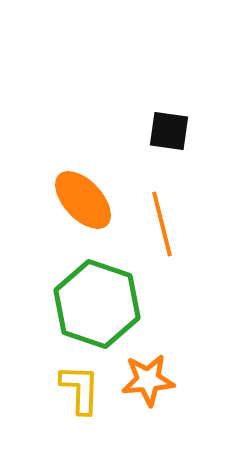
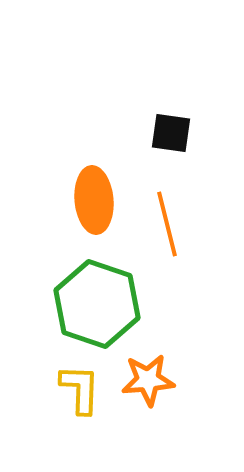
black square: moved 2 px right, 2 px down
orange ellipse: moved 11 px right; rotated 38 degrees clockwise
orange line: moved 5 px right
